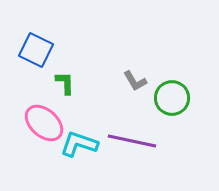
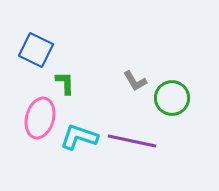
pink ellipse: moved 4 px left, 5 px up; rotated 63 degrees clockwise
cyan L-shape: moved 7 px up
